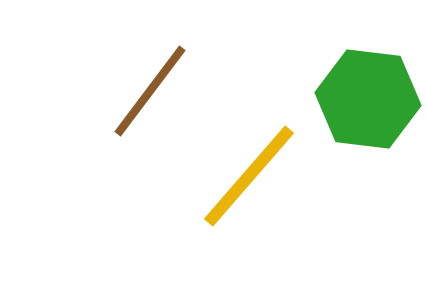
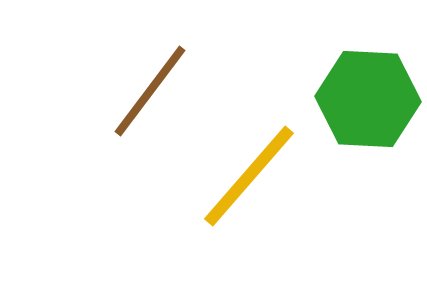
green hexagon: rotated 4 degrees counterclockwise
